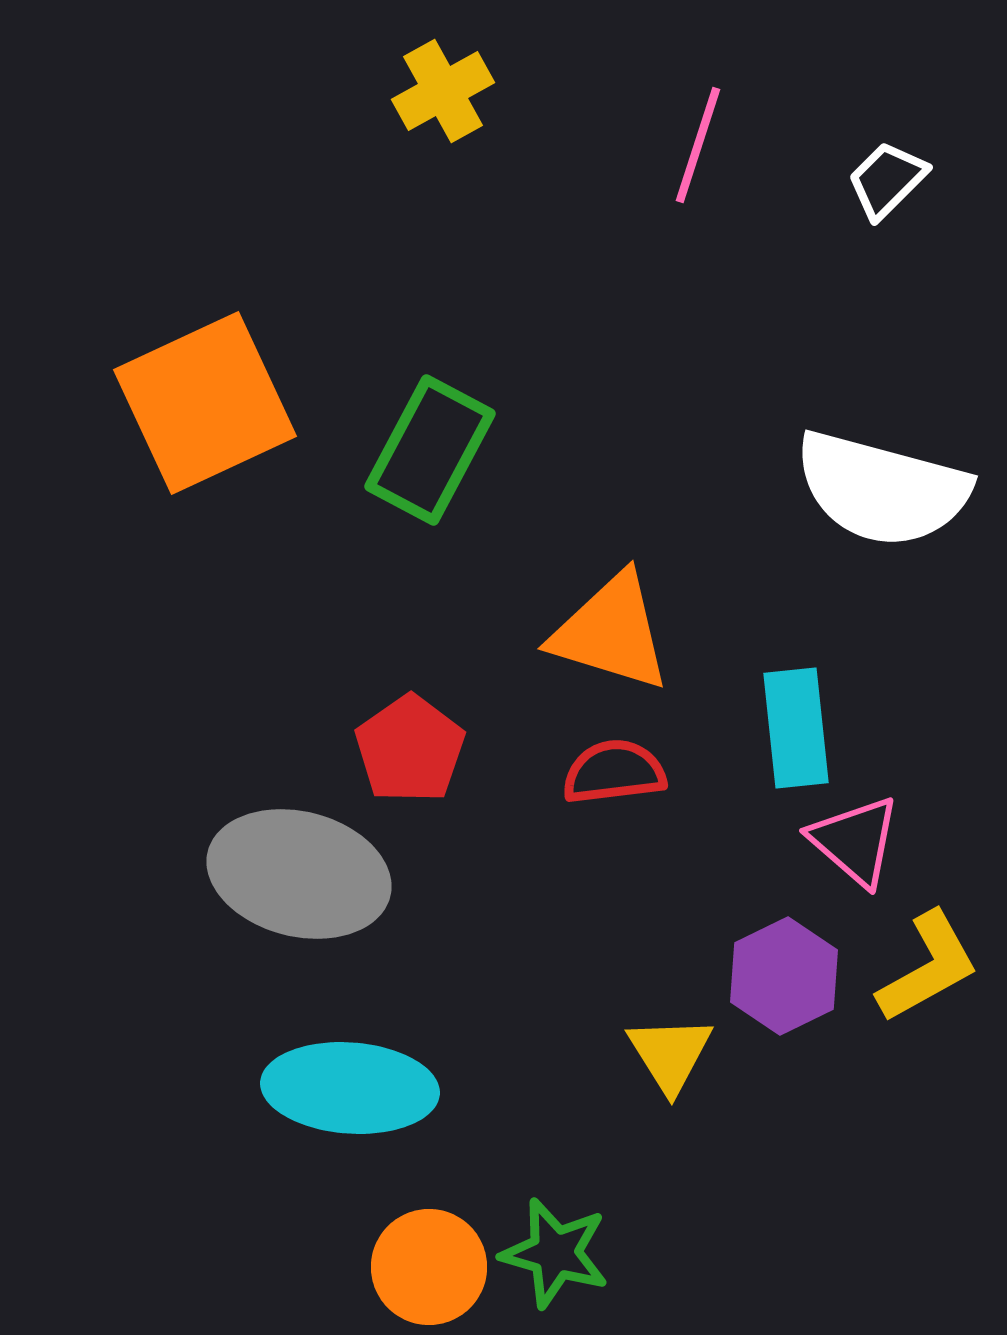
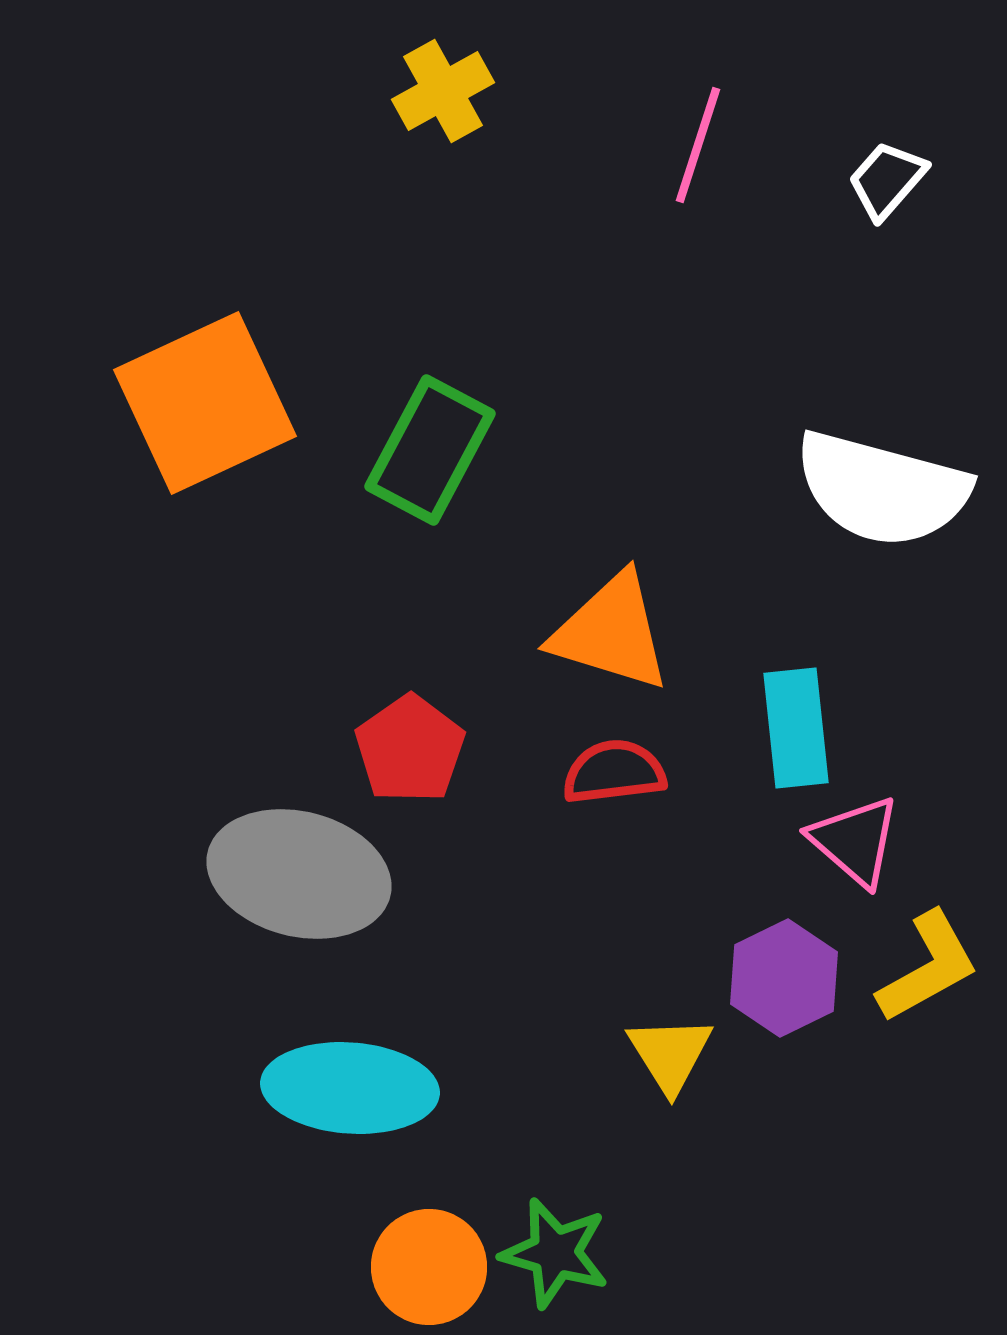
white trapezoid: rotated 4 degrees counterclockwise
purple hexagon: moved 2 px down
